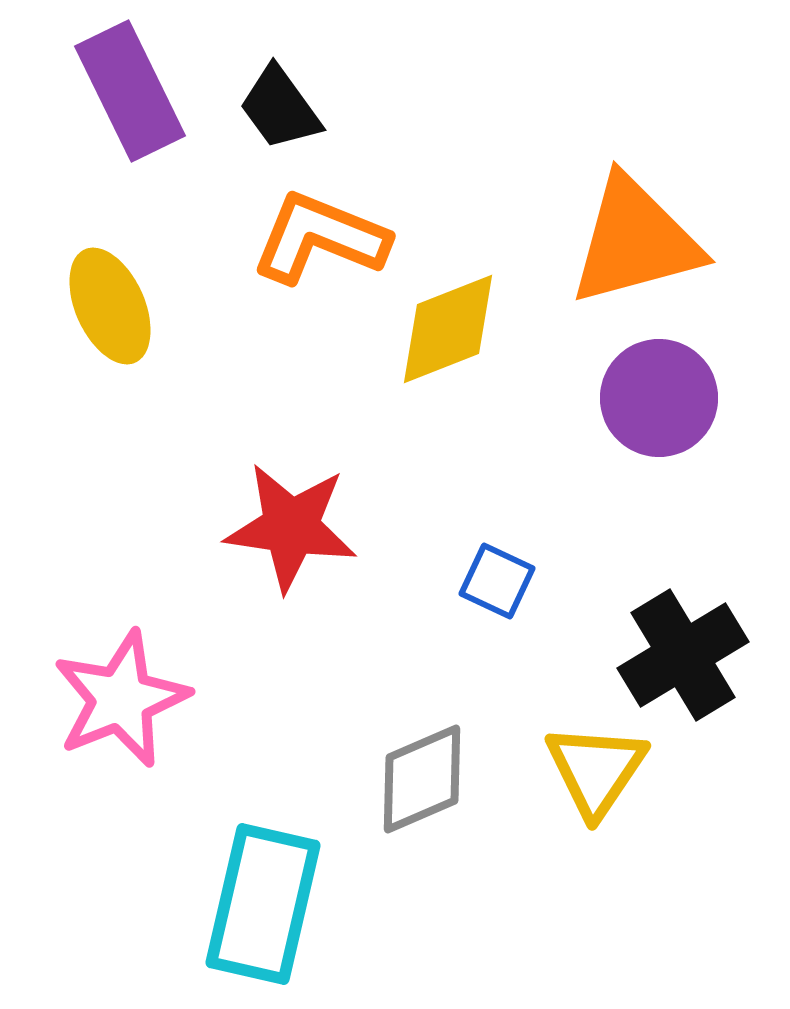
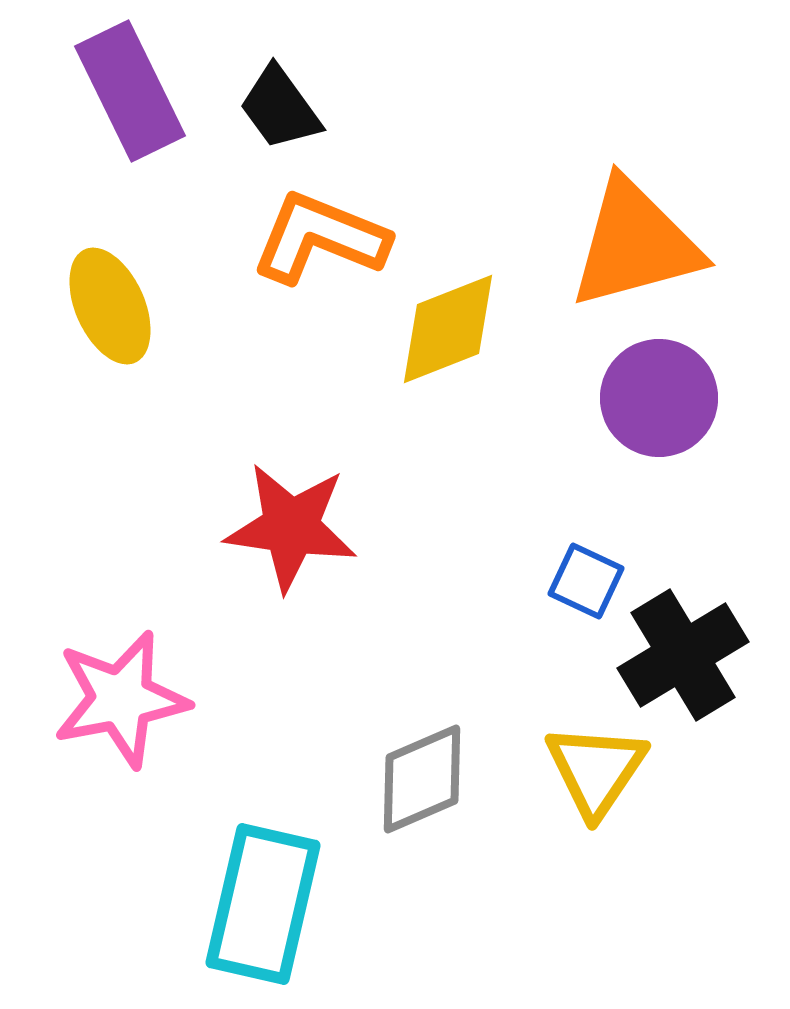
orange triangle: moved 3 px down
blue square: moved 89 px right
pink star: rotated 11 degrees clockwise
